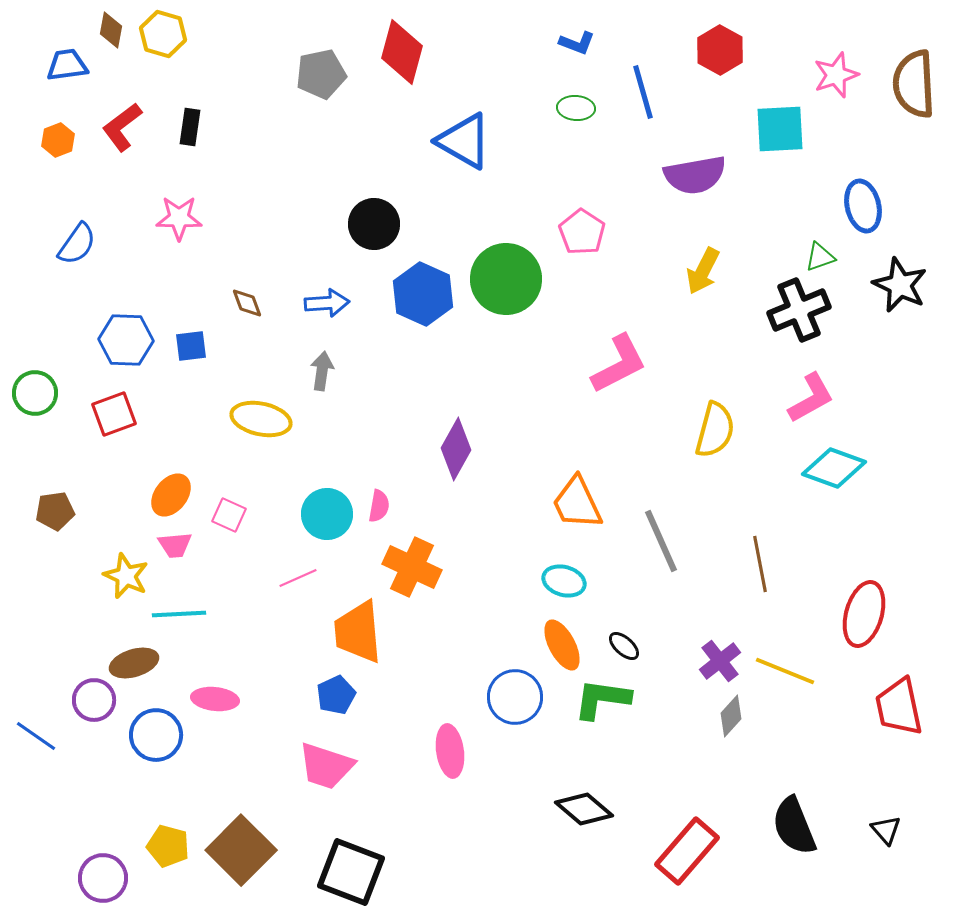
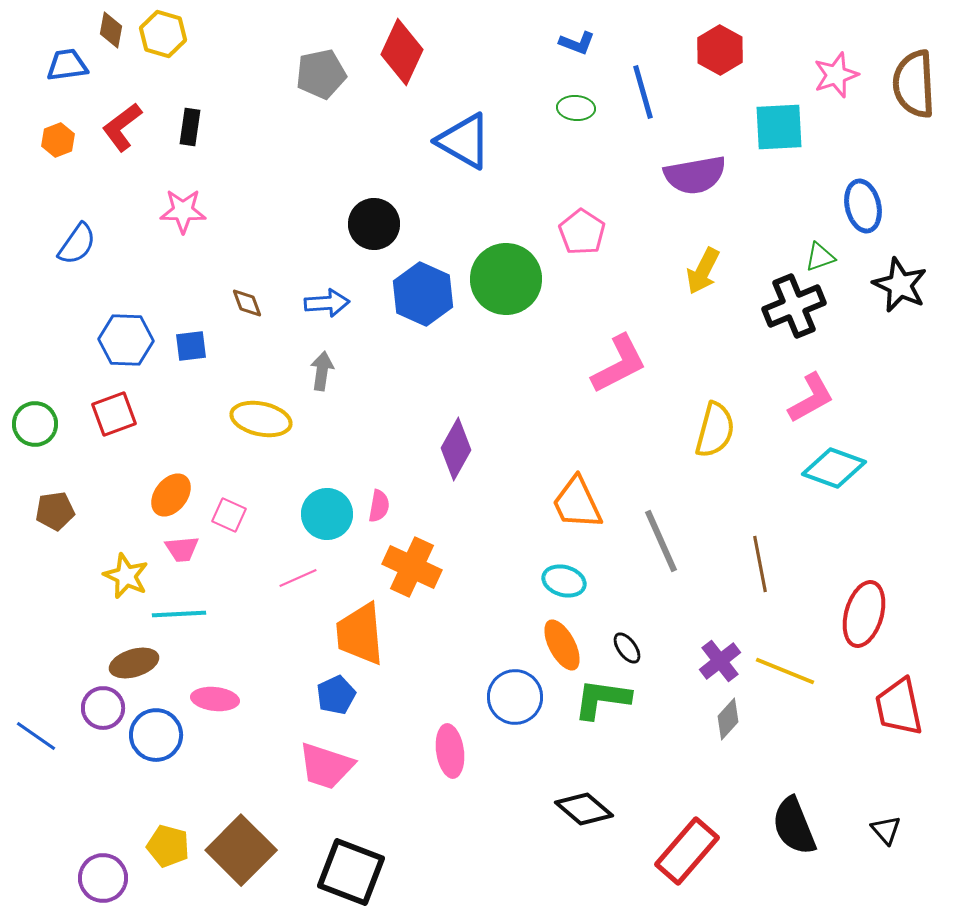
red diamond at (402, 52): rotated 10 degrees clockwise
cyan square at (780, 129): moved 1 px left, 2 px up
pink star at (179, 218): moved 4 px right, 7 px up
black cross at (799, 310): moved 5 px left, 4 px up
green circle at (35, 393): moved 31 px down
pink trapezoid at (175, 545): moved 7 px right, 4 px down
orange trapezoid at (358, 632): moved 2 px right, 2 px down
black ellipse at (624, 646): moved 3 px right, 2 px down; rotated 12 degrees clockwise
purple circle at (94, 700): moved 9 px right, 8 px down
gray diamond at (731, 716): moved 3 px left, 3 px down
